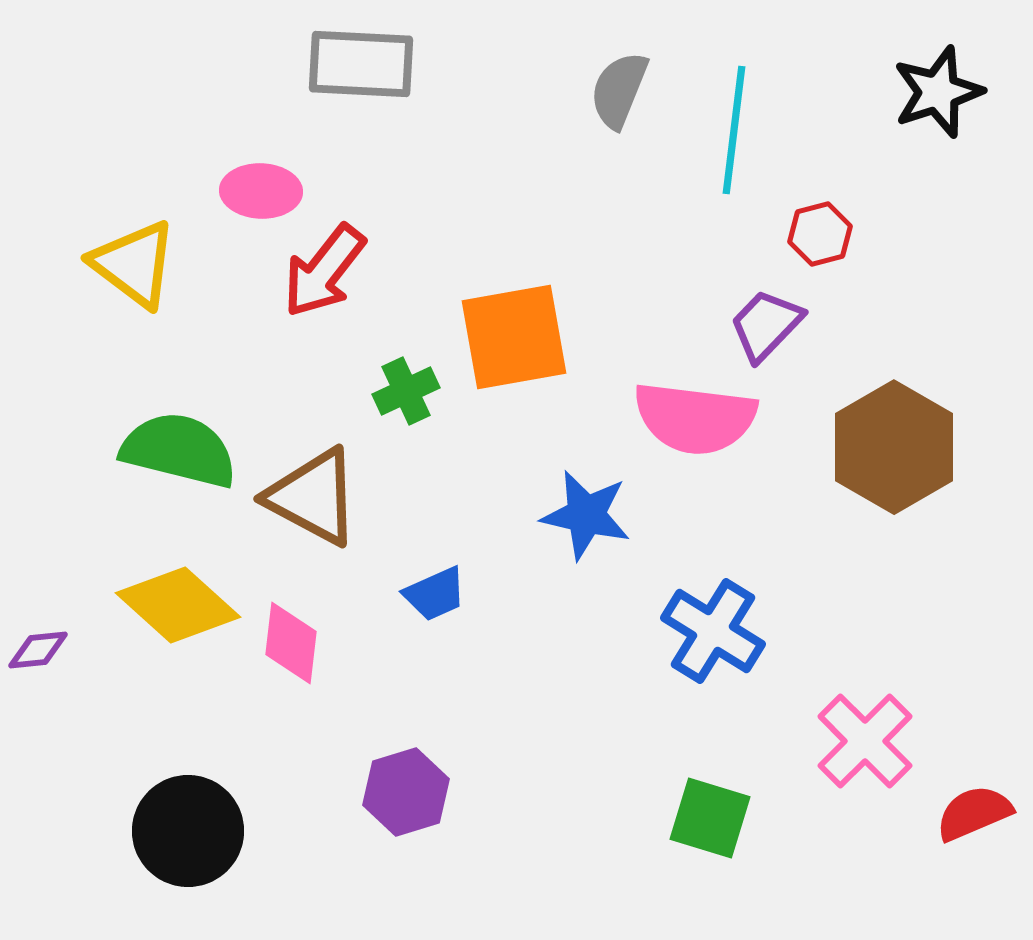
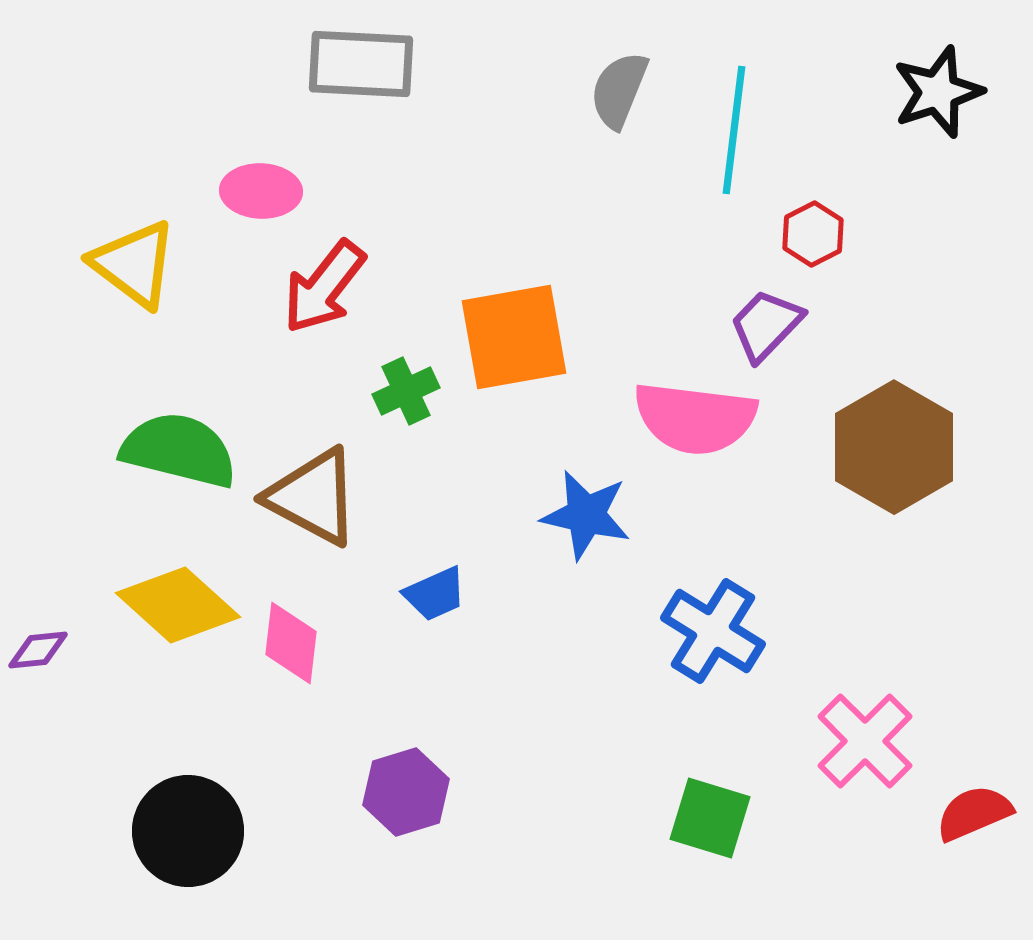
red hexagon: moved 7 px left; rotated 12 degrees counterclockwise
red arrow: moved 16 px down
